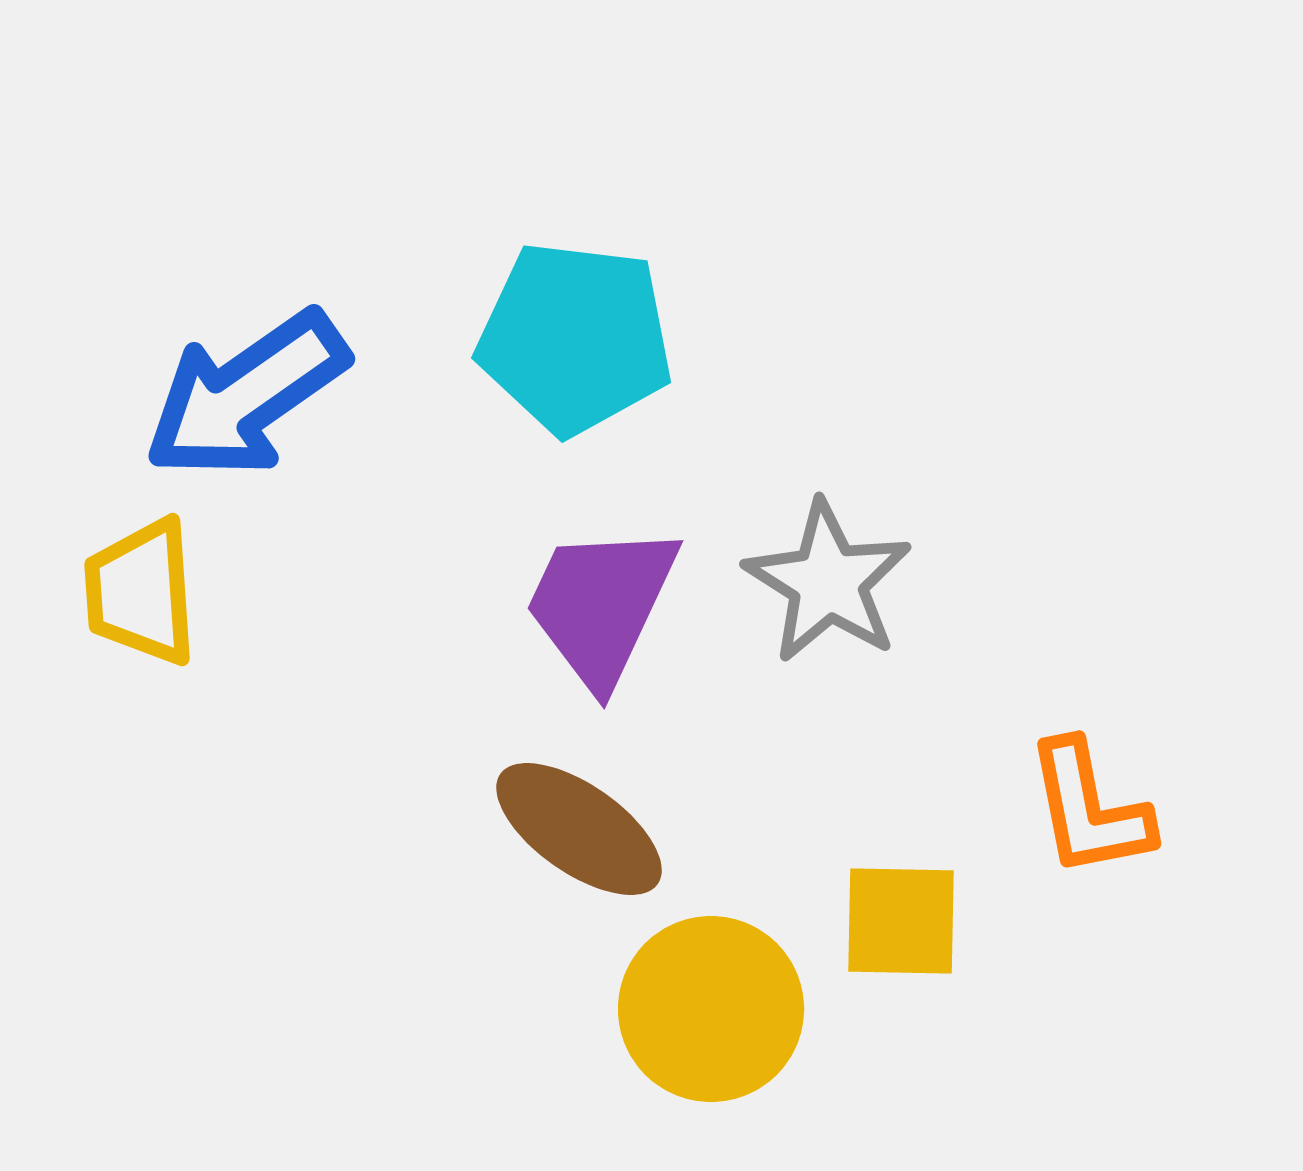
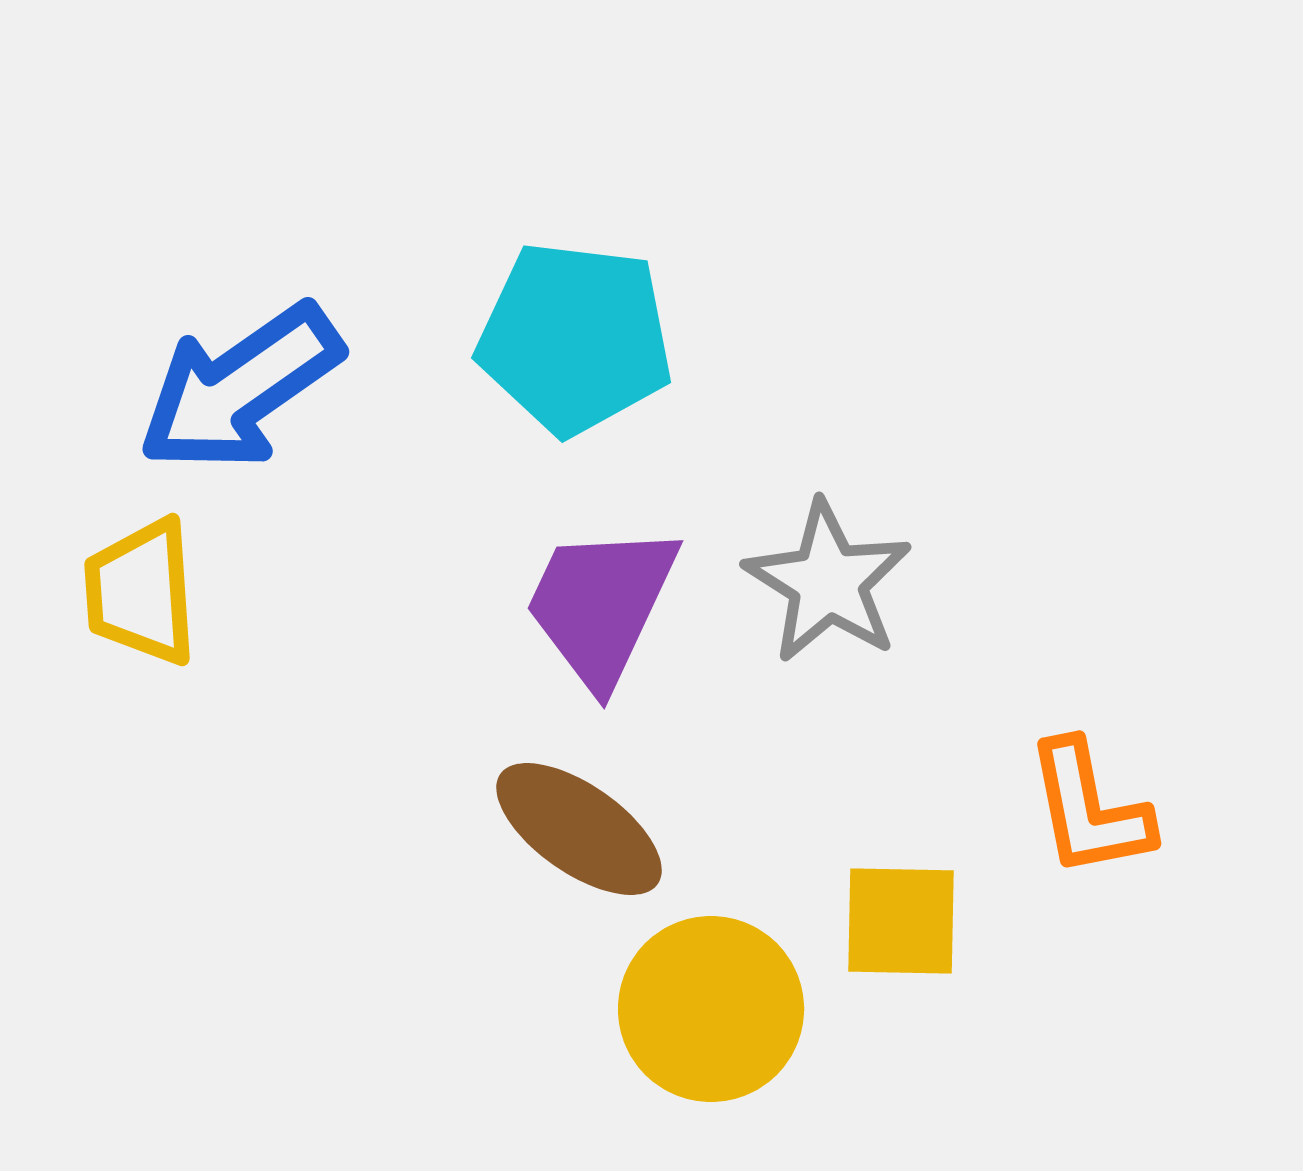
blue arrow: moved 6 px left, 7 px up
